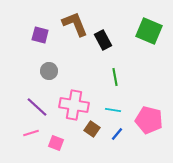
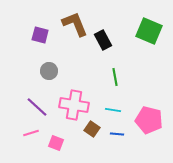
blue line: rotated 56 degrees clockwise
